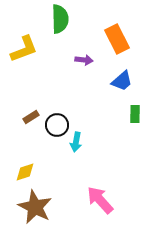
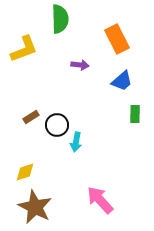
purple arrow: moved 4 px left, 5 px down
